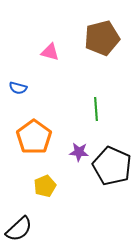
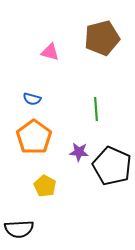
blue semicircle: moved 14 px right, 11 px down
yellow pentagon: rotated 20 degrees counterclockwise
black semicircle: rotated 40 degrees clockwise
